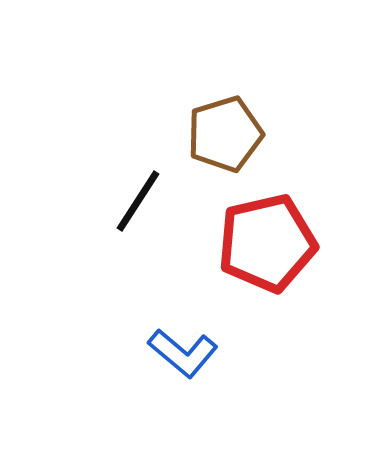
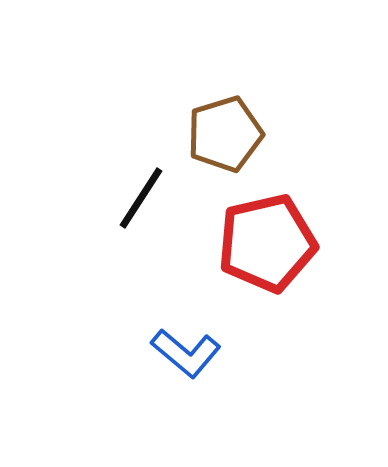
black line: moved 3 px right, 3 px up
blue L-shape: moved 3 px right
